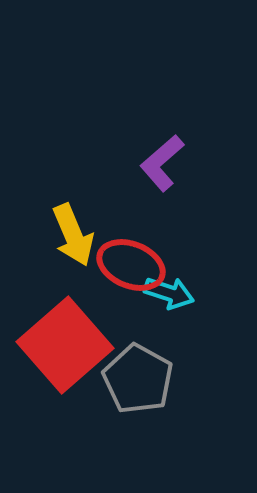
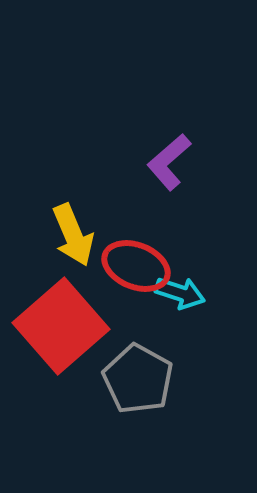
purple L-shape: moved 7 px right, 1 px up
red ellipse: moved 5 px right, 1 px down
cyan arrow: moved 11 px right
red square: moved 4 px left, 19 px up
